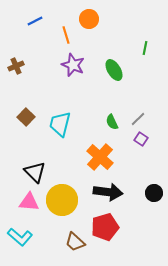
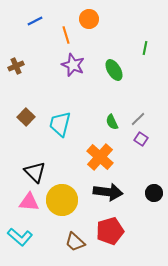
red pentagon: moved 5 px right, 4 px down
